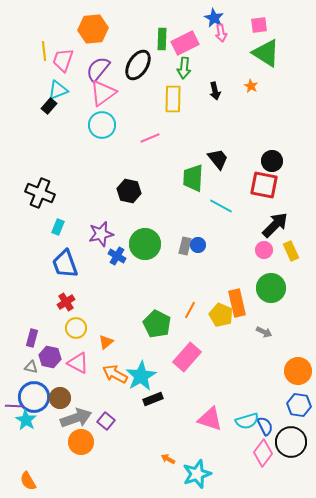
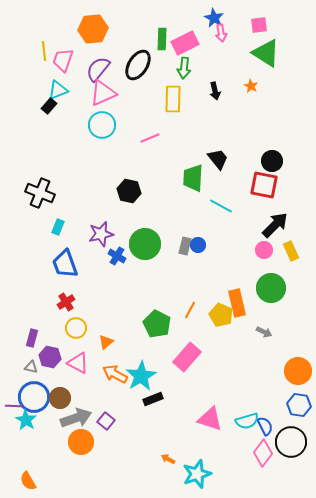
pink triangle at (103, 93): rotated 12 degrees clockwise
